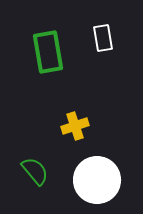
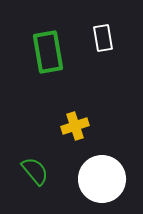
white circle: moved 5 px right, 1 px up
